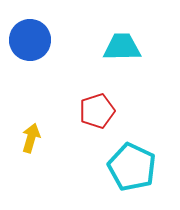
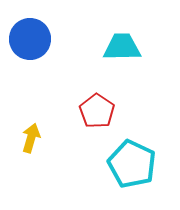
blue circle: moved 1 px up
red pentagon: rotated 20 degrees counterclockwise
cyan pentagon: moved 3 px up
